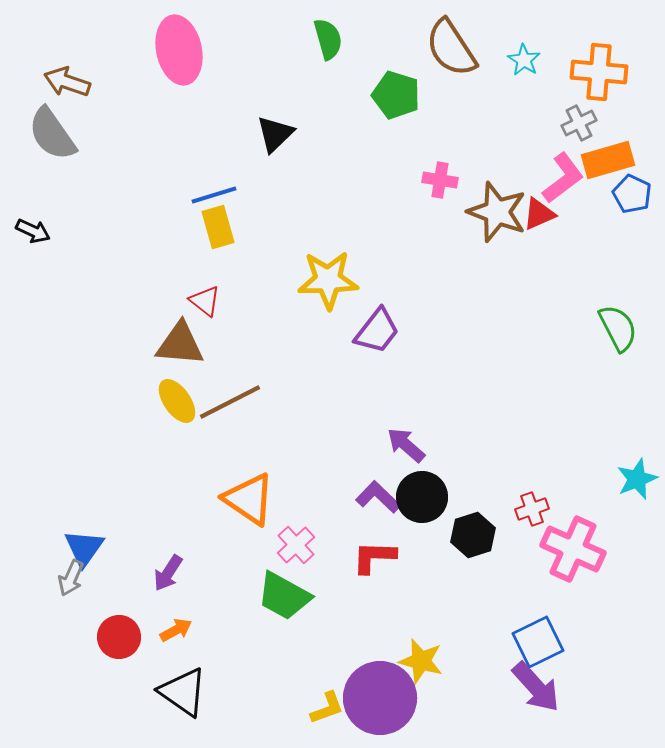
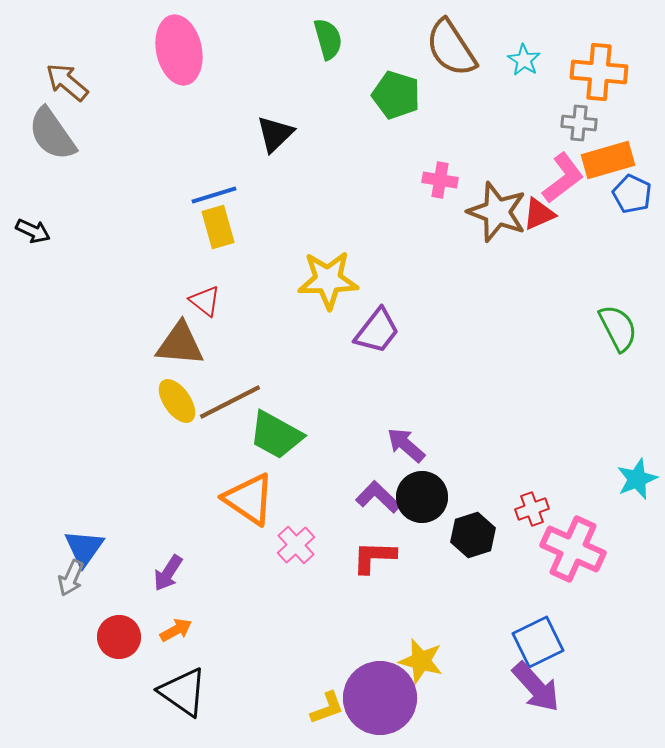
brown arrow at (67, 82): rotated 21 degrees clockwise
gray cross at (579, 123): rotated 32 degrees clockwise
green trapezoid at (284, 596): moved 8 px left, 161 px up
